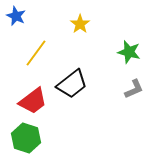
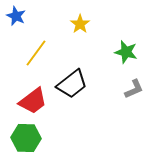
green star: moved 3 px left
green hexagon: rotated 16 degrees counterclockwise
